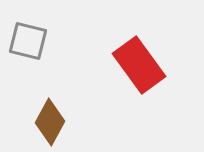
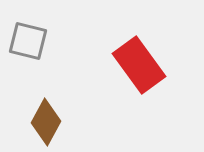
brown diamond: moved 4 px left
